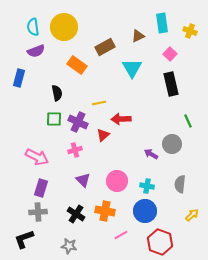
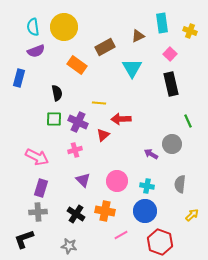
yellow line: rotated 16 degrees clockwise
